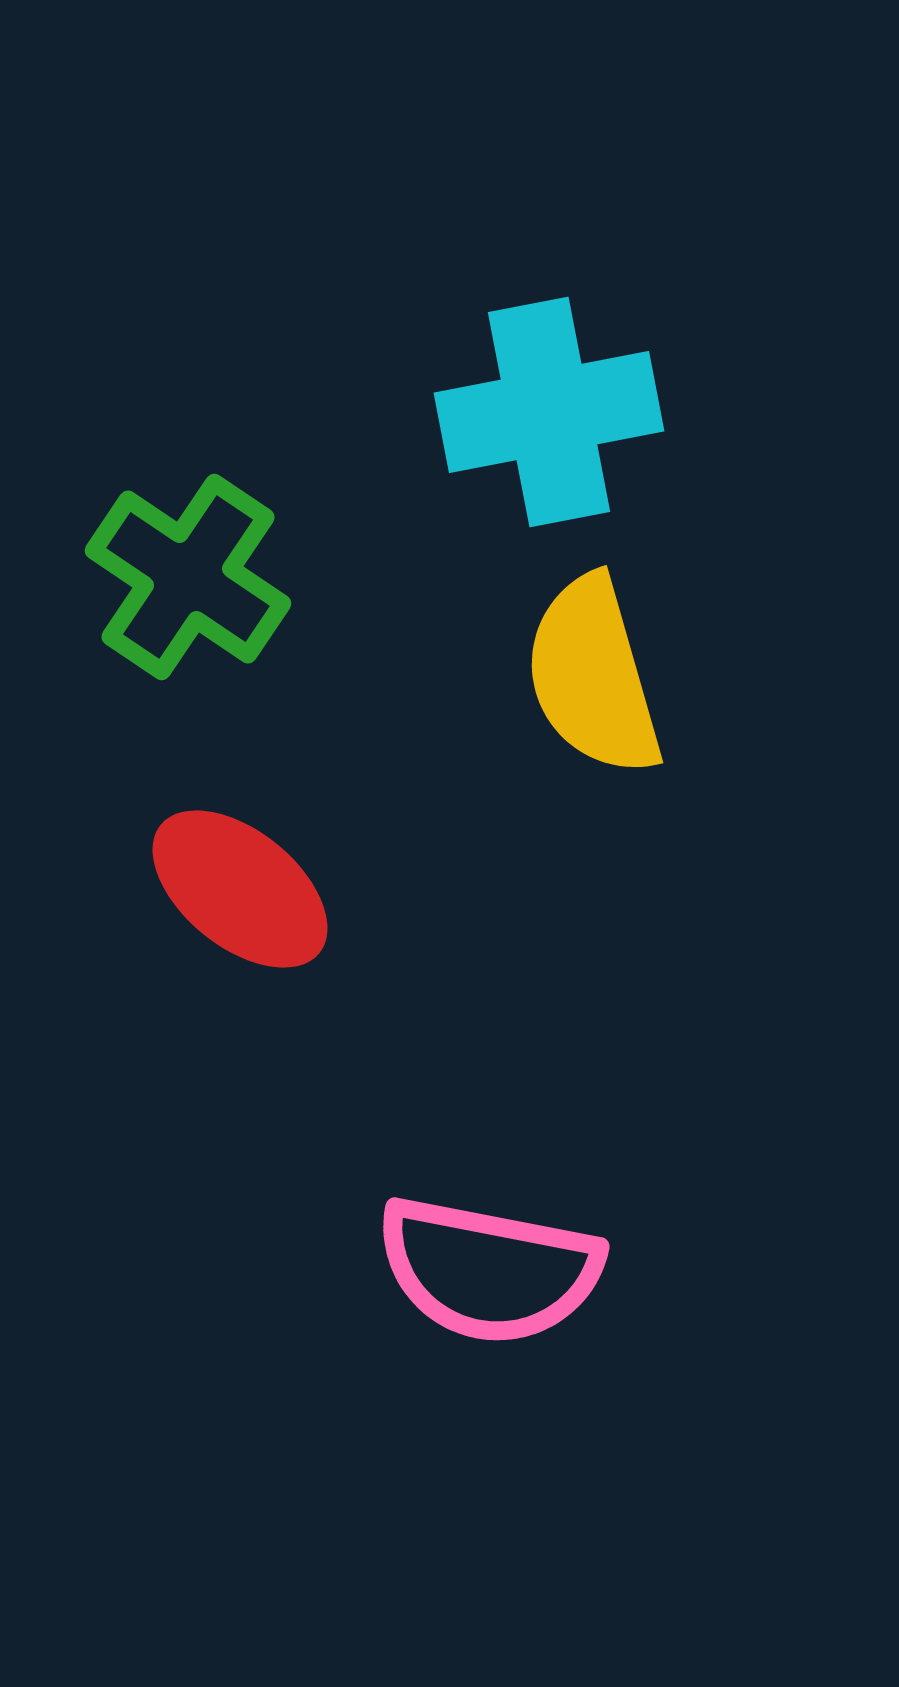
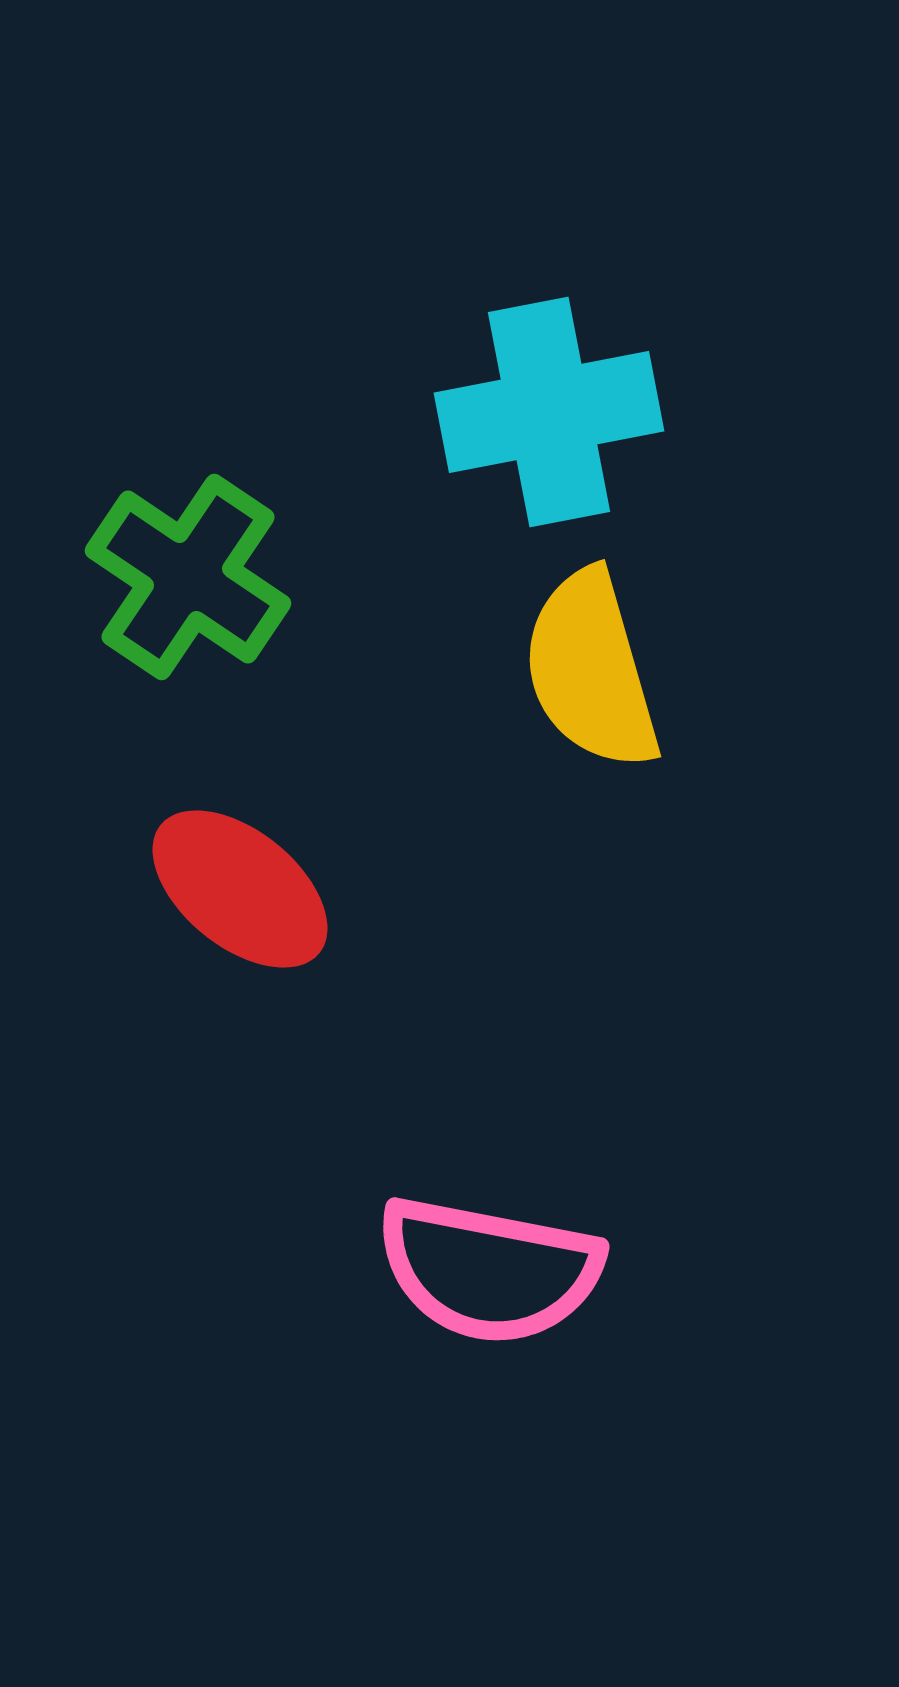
yellow semicircle: moved 2 px left, 6 px up
